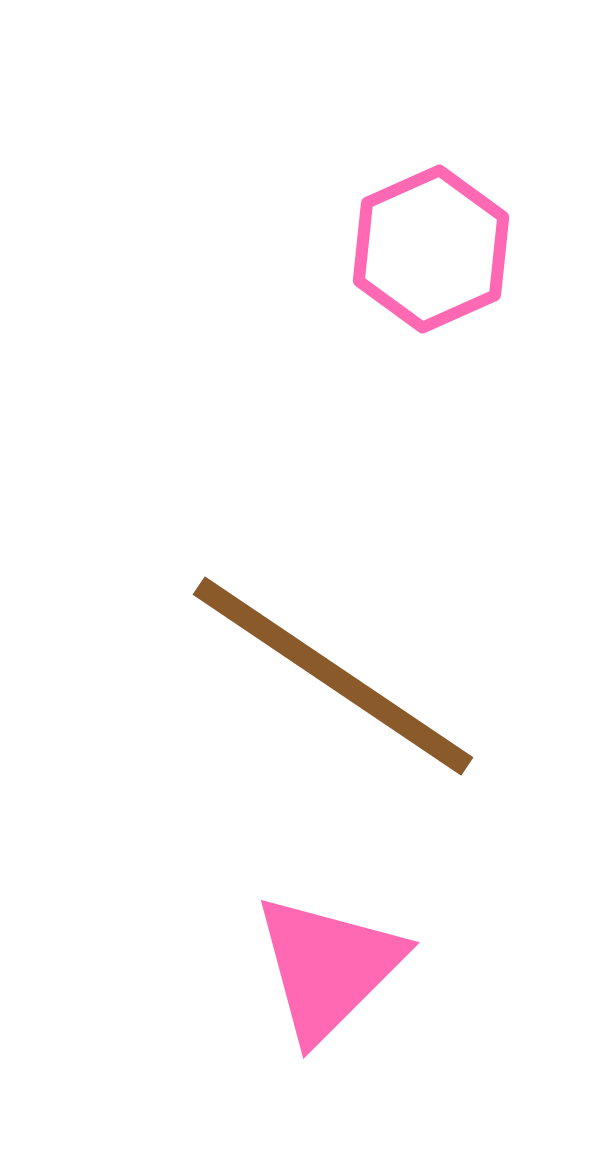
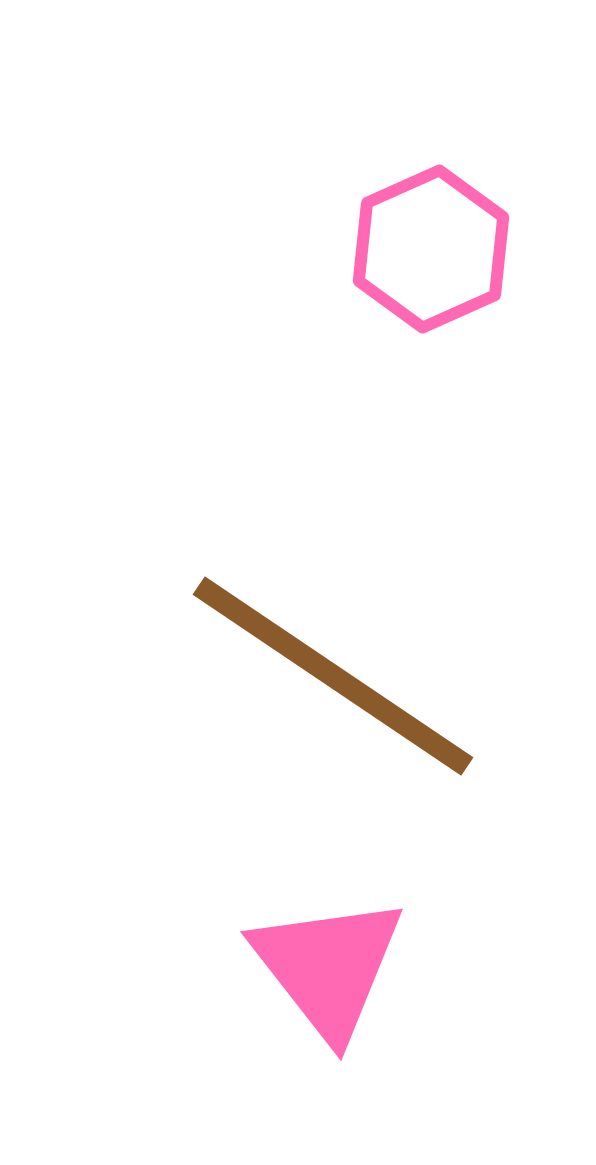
pink triangle: rotated 23 degrees counterclockwise
